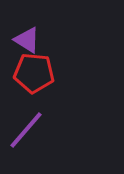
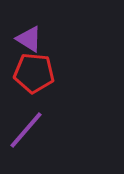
purple triangle: moved 2 px right, 1 px up
